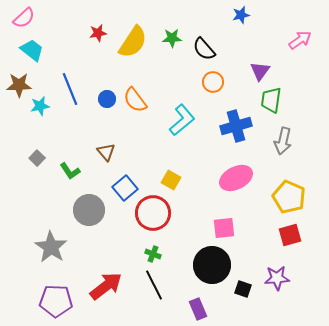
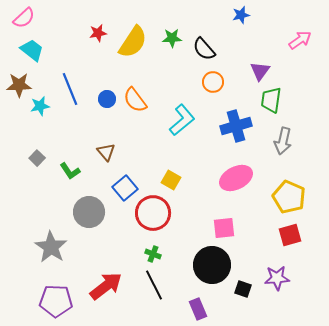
gray circle: moved 2 px down
